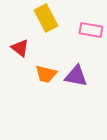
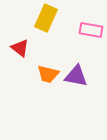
yellow rectangle: rotated 52 degrees clockwise
orange trapezoid: moved 2 px right
